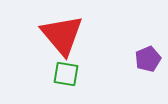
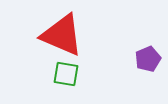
red triangle: rotated 27 degrees counterclockwise
